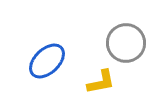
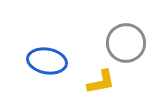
blue ellipse: rotated 54 degrees clockwise
